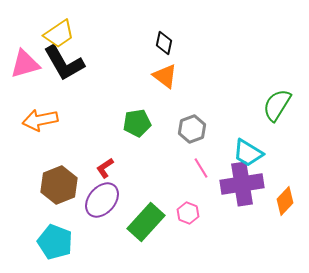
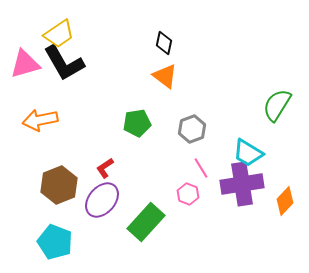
pink hexagon: moved 19 px up
